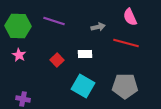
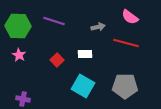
pink semicircle: rotated 30 degrees counterclockwise
